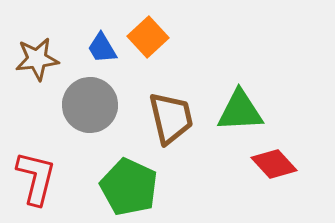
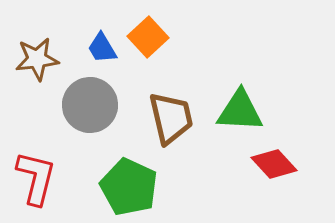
green triangle: rotated 6 degrees clockwise
